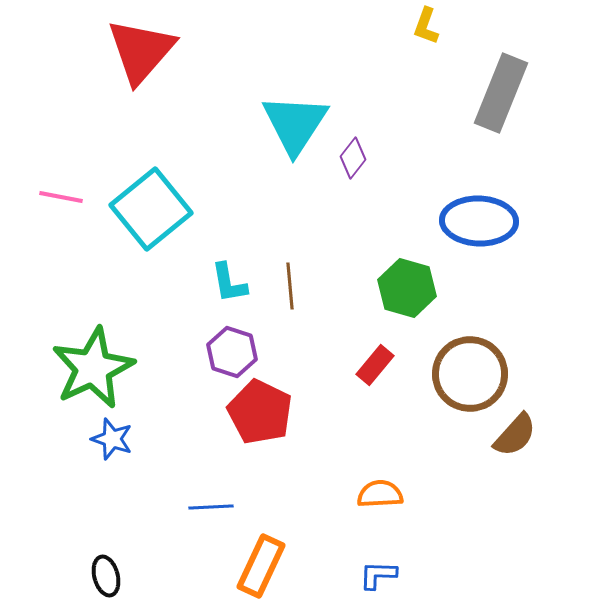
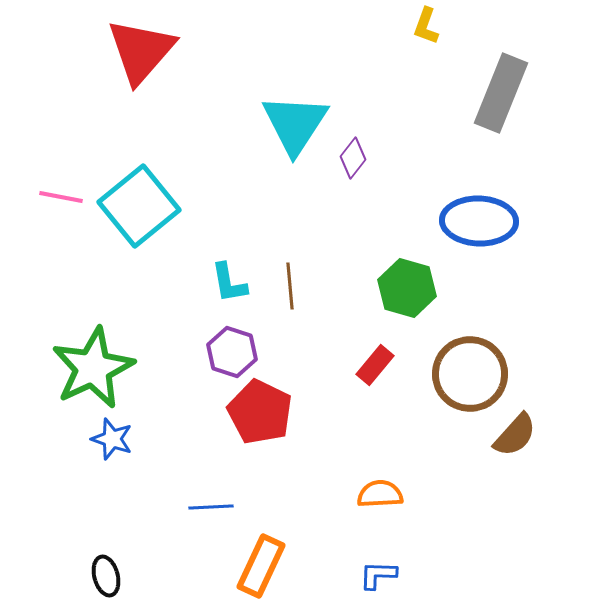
cyan square: moved 12 px left, 3 px up
